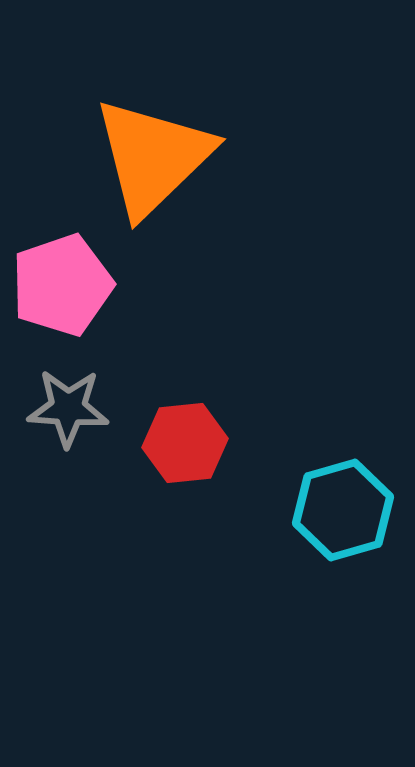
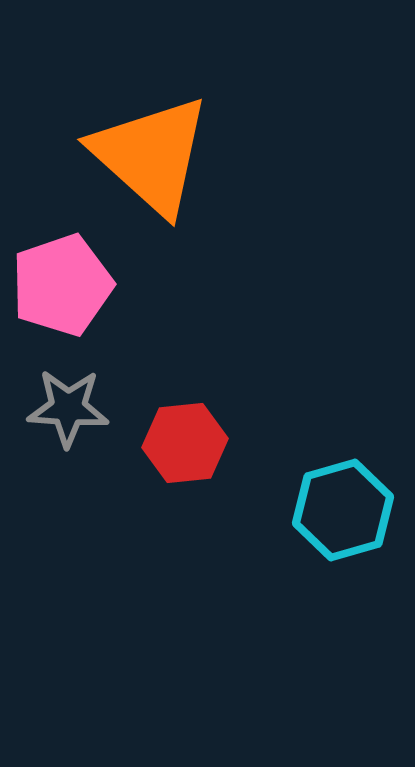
orange triangle: moved 2 px left, 2 px up; rotated 34 degrees counterclockwise
